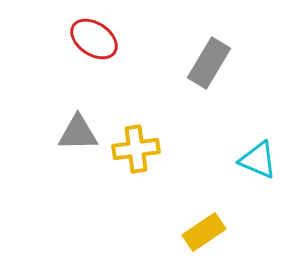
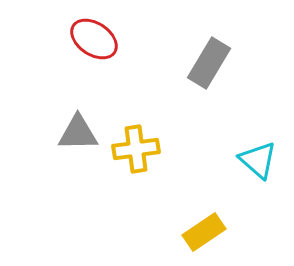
cyan triangle: rotated 18 degrees clockwise
